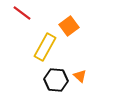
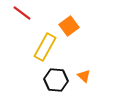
orange triangle: moved 4 px right
